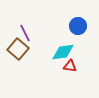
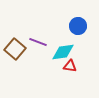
purple line: moved 13 px right, 9 px down; rotated 42 degrees counterclockwise
brown square: moved 3 px left
